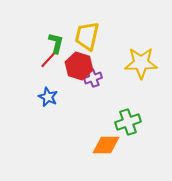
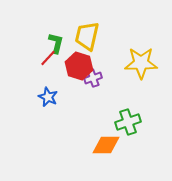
red line: moved 2 px up
